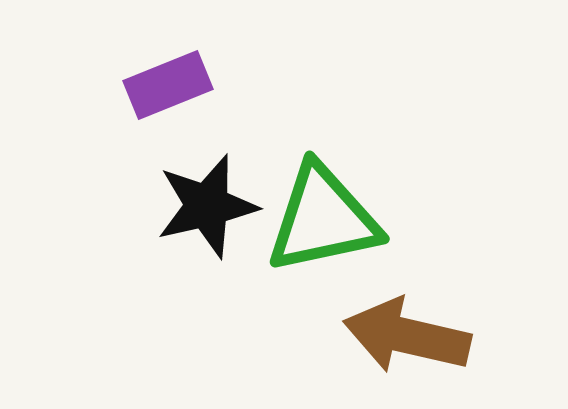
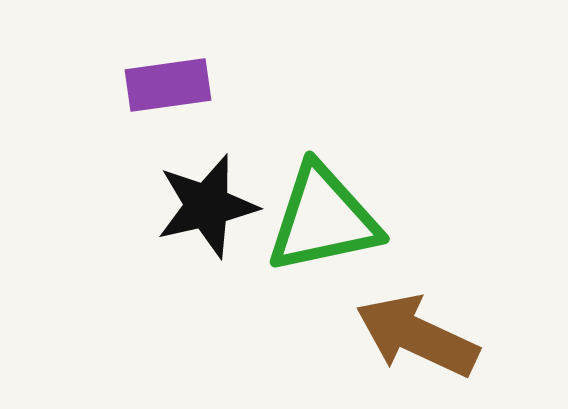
purple rectangle: rotated 14 degrees clockwise
brown arrow: moved 10 px right; rotated 12 degrees clockwise
